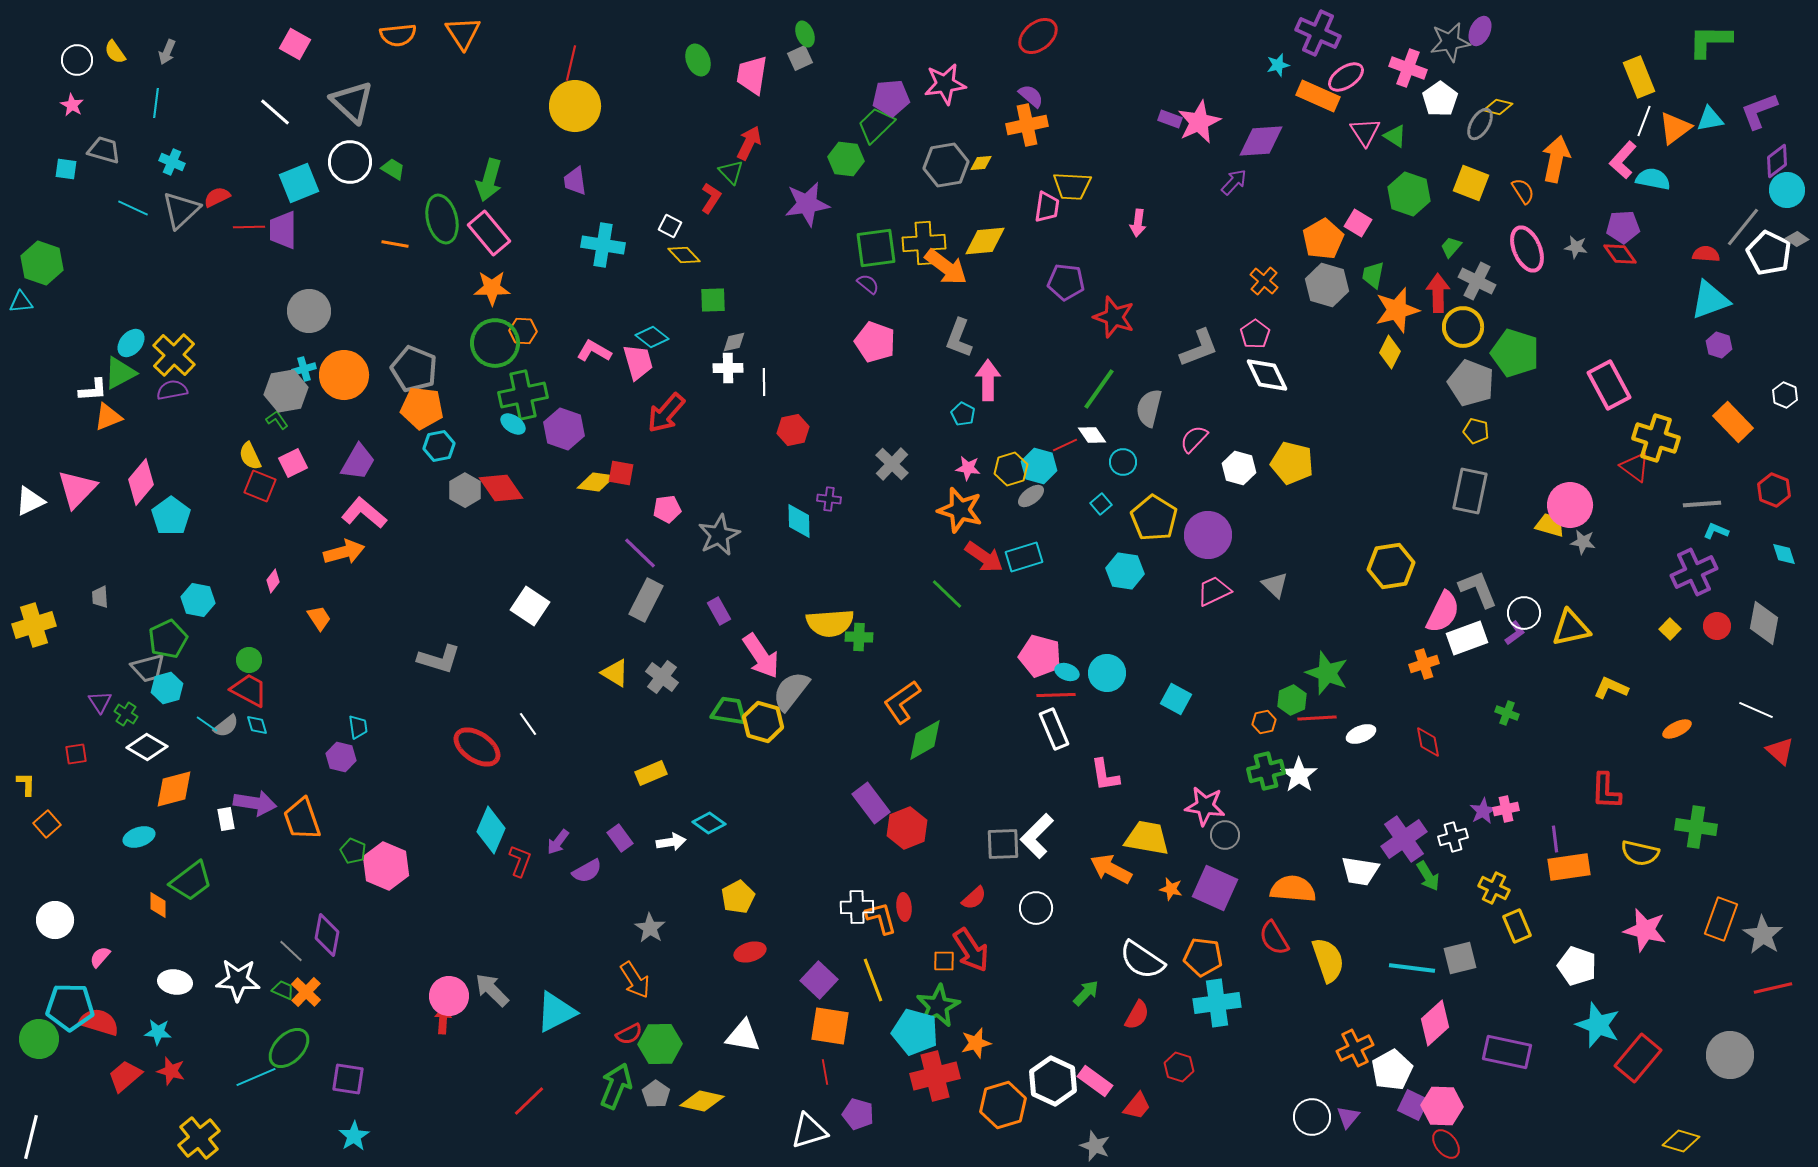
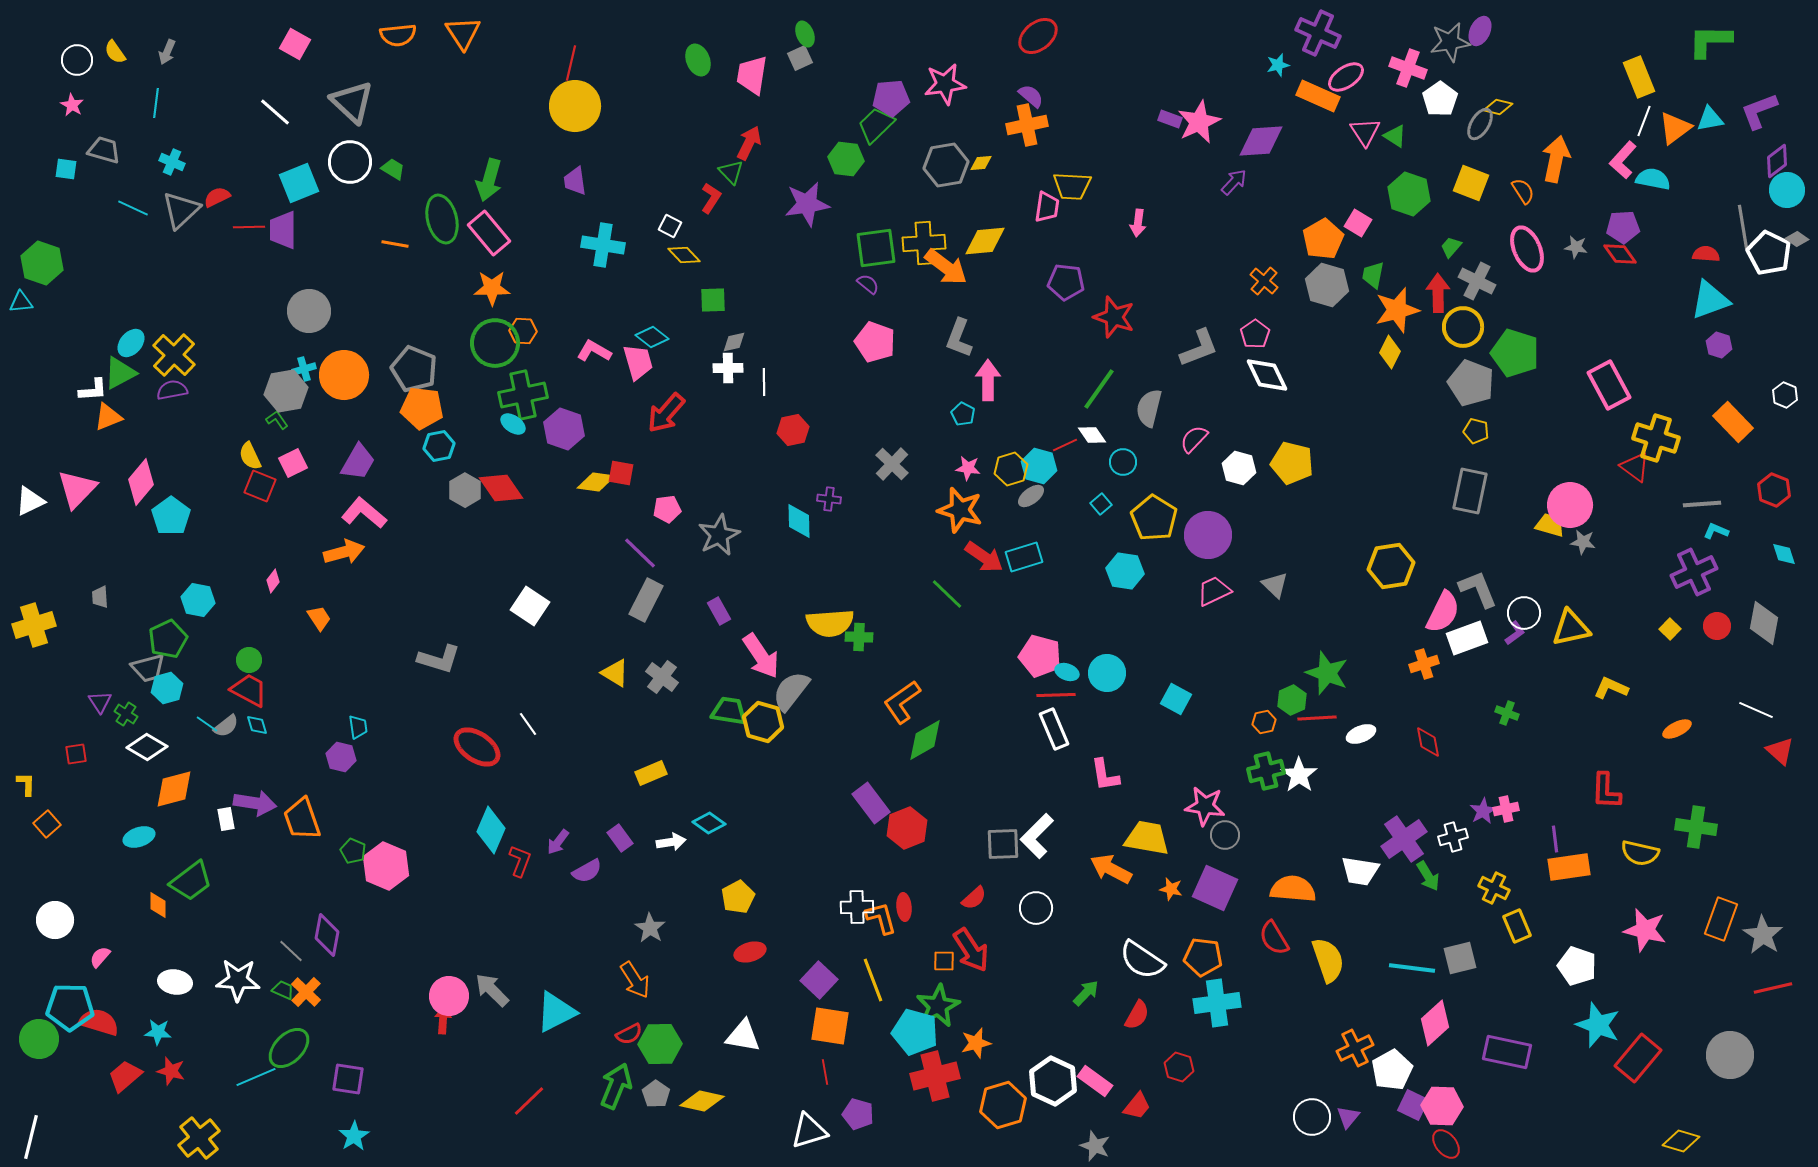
gray line at (1743, 227): rotated 48 degrees counterclockwise
